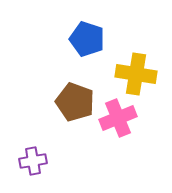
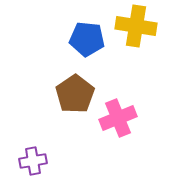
blue pentagon: rotated 12 degrees counterclockwise
yellow cross: moved 48 px up
brown pentagon: moved 8 px up; rotated 18 degrees clockwise
